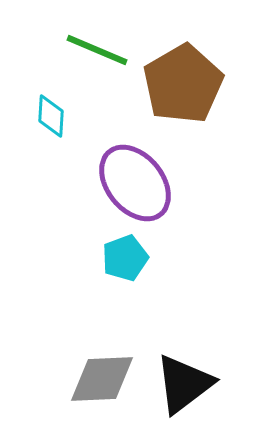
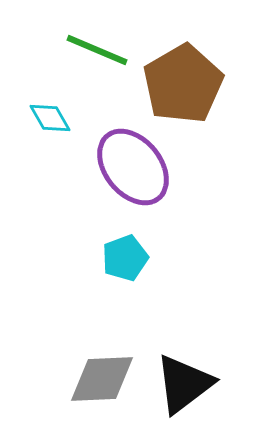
cyan diamond: moved 1 px left, 2 px down; rotated 33 degrees counterclockwise
purple ellipse: moved 2 px left, 16 px up
